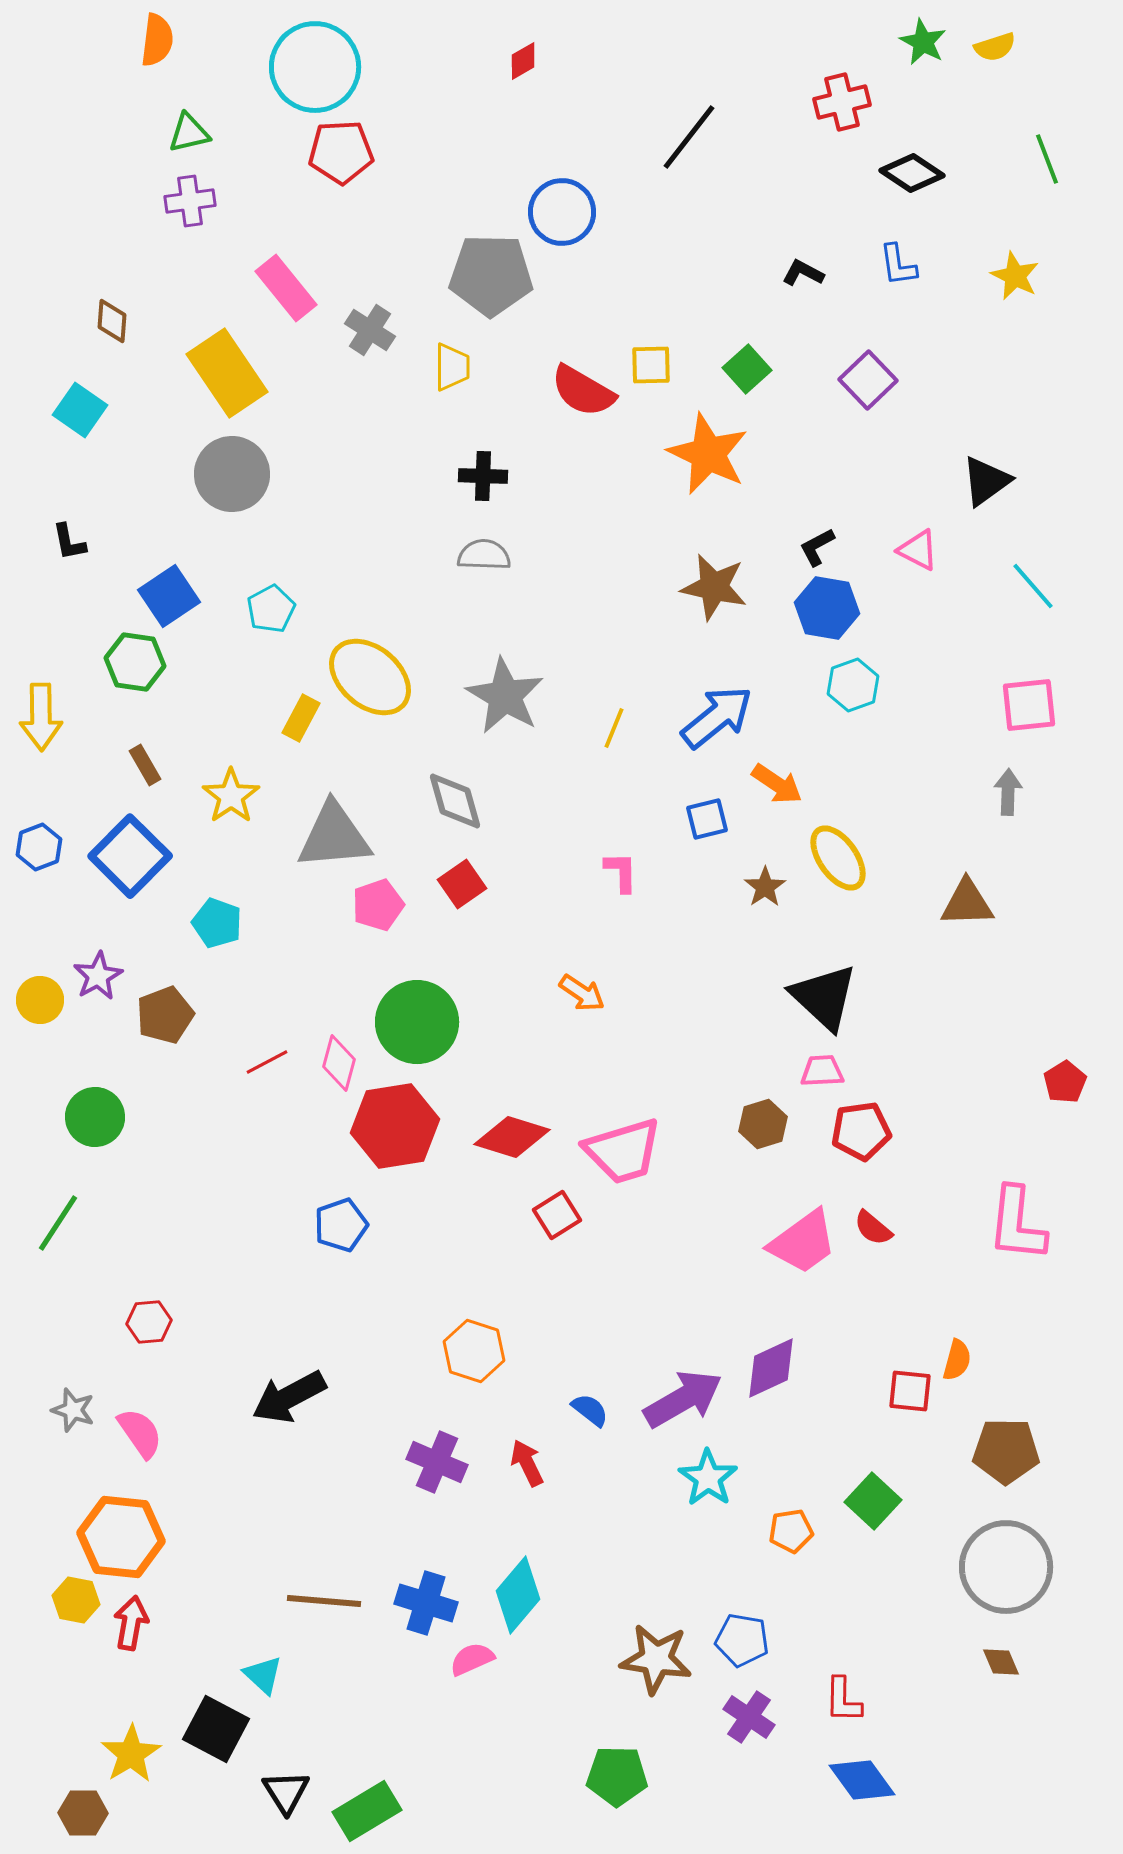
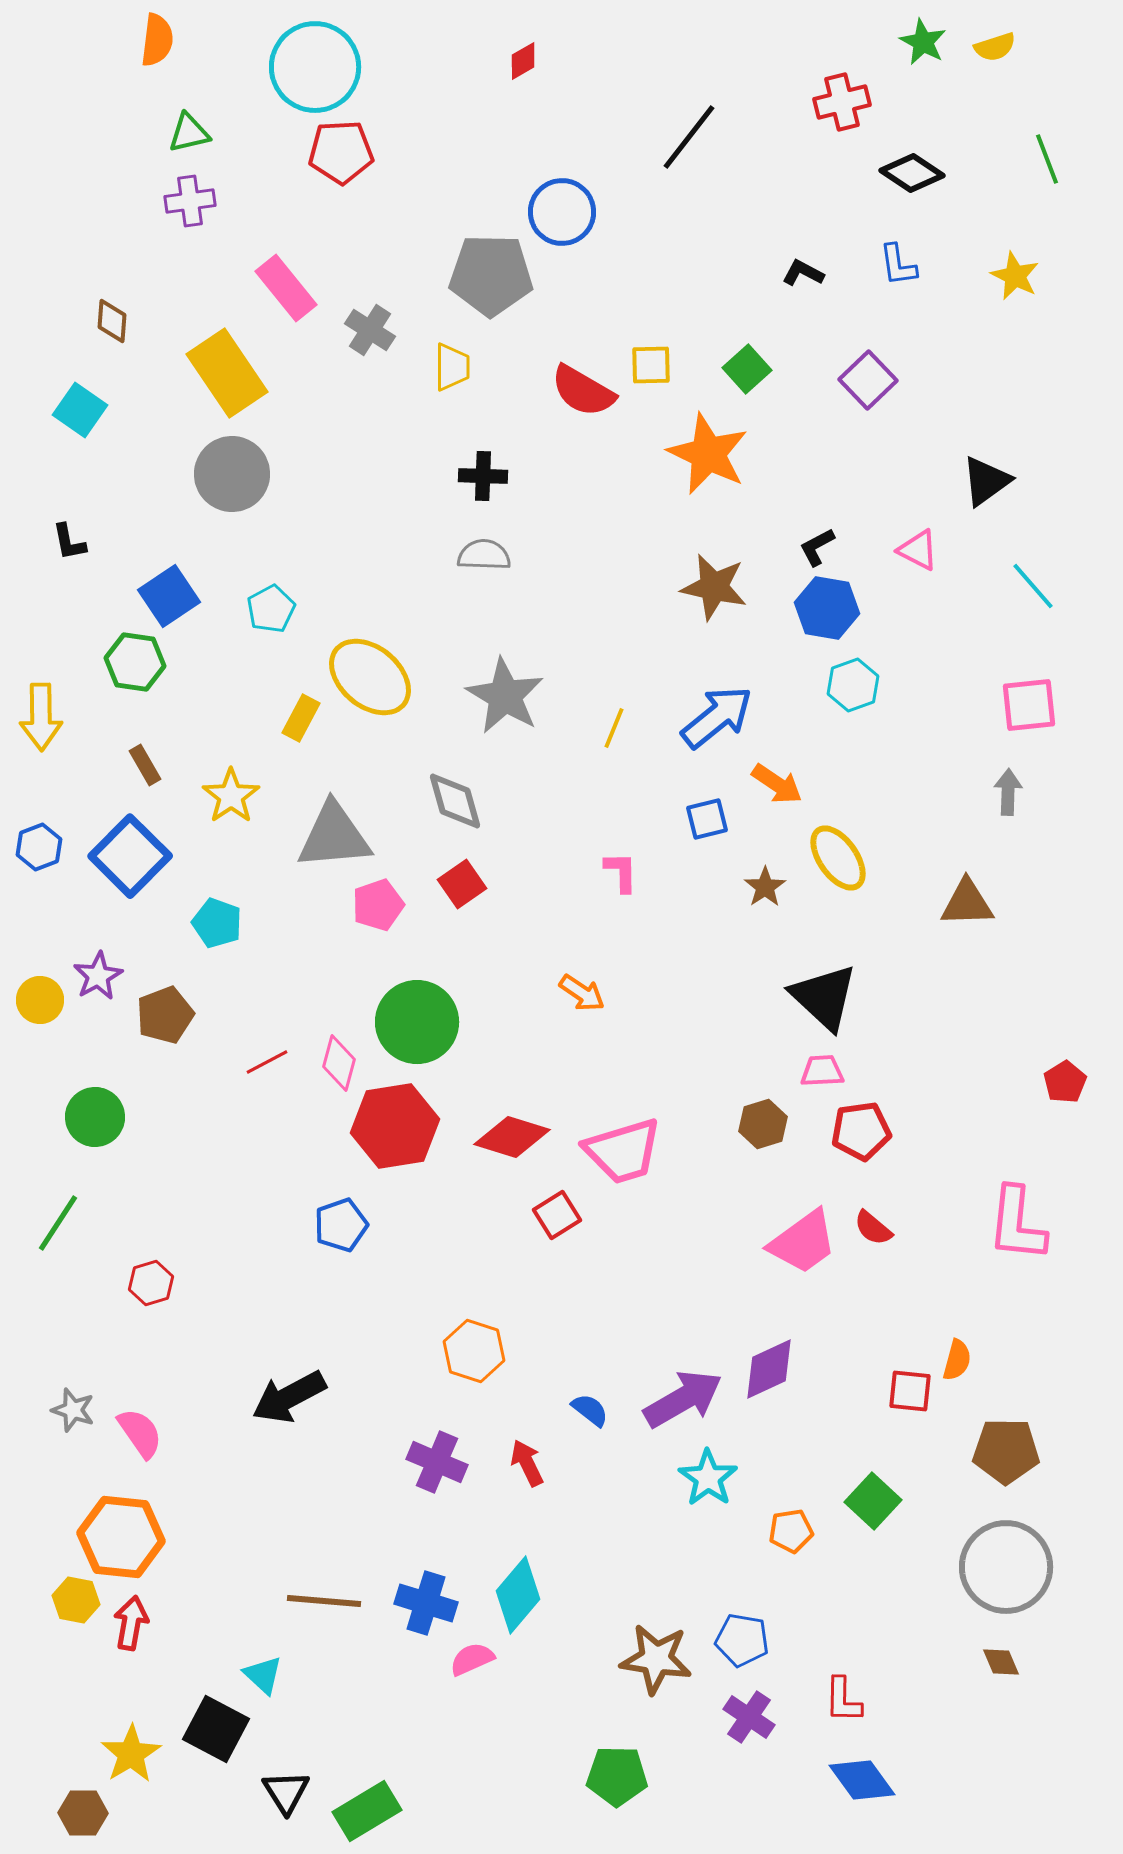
red hexagon at (149, 1322): moved 2 px right, 39 px up; rotated 12 degrees counterclockwise
purple diamond at (771, 1368): moved 2 px left, 1 px down
